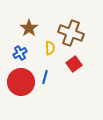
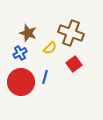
brown star: moved 1 px left, 5 px down; rotated 18 degrees counterclockwise
yellow semicircle: rotated 48 degrees clockwise
